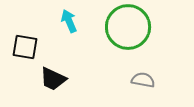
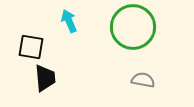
green circle: moved 5 px right
black square: moved 6 px right
black trapezoid: moved 8 px left, 1 px up; rotated 120 degrees counterclockwise
